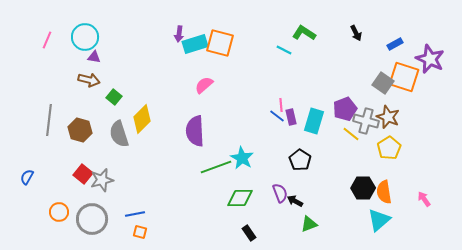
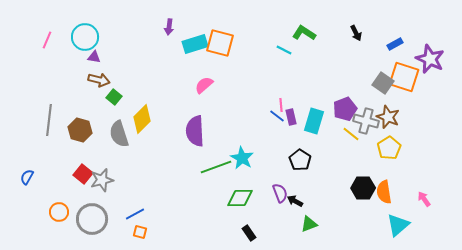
purple arrow at (179, 34): moved 10 px left, 7 px up
brown arrow at (89, 80): moved 10 px right
blue line at (135, 214): rotated 18 degrees counterclockwise
cyan triangle at (379, 220): moved 19 px right, 5 px down
